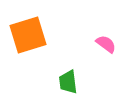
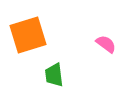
green trapezoid: moved 14 px left, 7 px up
